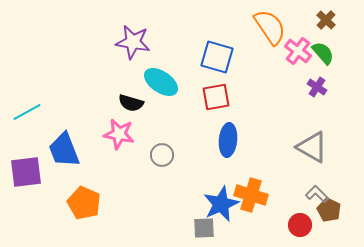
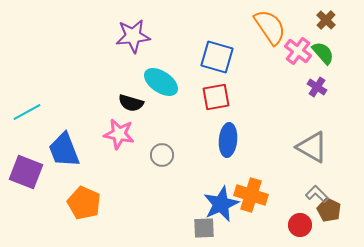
purple star: moved 6 px up; rotated 16 degrees counterclockwise
purple square: rotated 28 degrees clockwise
